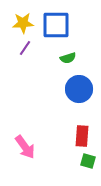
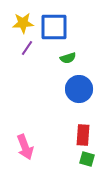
blue square: moved 2 px left, 2 px down
purple line: moved 2 px right
red rectangle: moved 1 px right, 1 px up
pink arrow: rotated 15 degrees clockwise
green square: moved 1 px left, 2 px up
